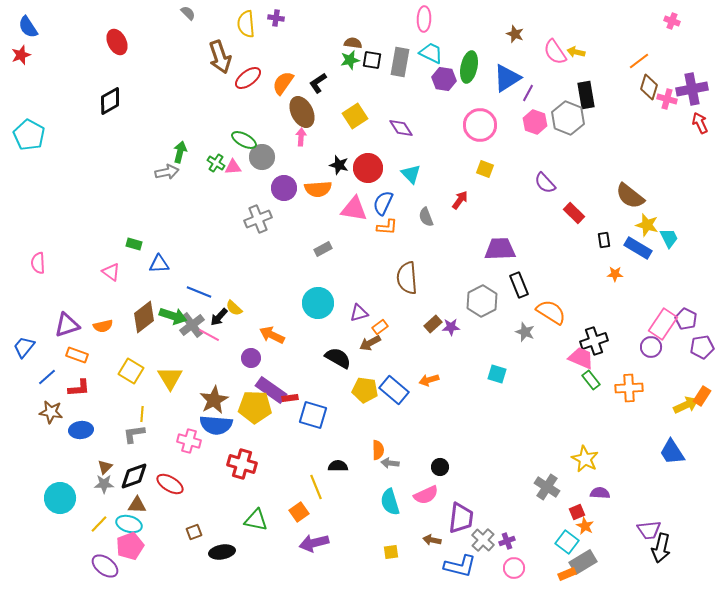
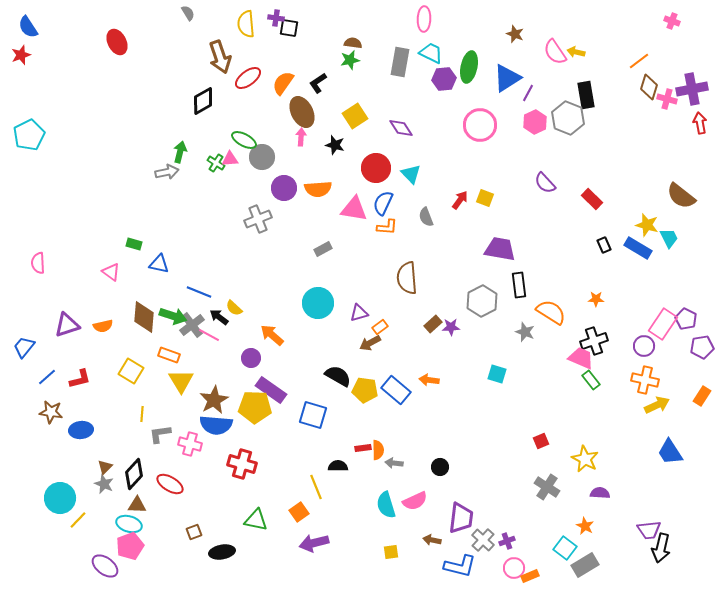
gray semicircle at (188, 13): rotated 14 degrees clockwise
black square at (372, 60): moved 83 px left, 32 px up
purple hexagon at (444, 79): rotated 15 degrees counterclockwise
black diamond at (110, 101): moved 93 px right
pink hexagon at (535, 122): rotated 15 degrees clockwise
red arrow at (700, 123): rotated 15 degrees clockwise
cyan pentagon at (29, 135): rotated 16 degrees clockwise
black star at (339, 165): moved 4 px left, 20 px up
pink triangle at (233, 167): moved 3 px left, 8 px up
red circle at (368, 168): moved 8 px right
yellow square at (485, 169): moved 29 px down
brown semicircle at (630, 196): moved 51 px right
red rectangle at (574, 213): moved 18 px right, 14 px up
black rectangle at (604, 240): moved 5 px down; rotated 14 degrees counterclockwise
purple trapezoid at (500, 249): rotated 12 degrees clockwise
blue triangle at (159, 264): rotated 15 degrees clockwise
orange star at (615, 274): moved 19 px left, 25 px down
black rectangle at (519, 285): rotated 15 degrees clockwise
brown diamond at (144, 317): rotated 48 degrees counterclockwise
black arrow at (219, 317): rotated 84 degrees clockwise
orange arrow at (272, 335): rotated 15 degrees clockwise
purple circle at (651, 347): moved 7 px left, 1 px up
orange rectangle at (77, 355): moved 92 px right
black semicircle at (338, 358): moved 18 px down
yellow triangle at (170, 378): moved 11 px right, 3 px down
orange arrow at (429, 380): rotated 24 degrees clockwise
red L-shape at (79, 388): moved 1 px right, 9 px up; rotated 10 degrees counterclockwise
orange cross at (629, 388): moved 16 px right, 8 px up; rotated 16 degrees clockwise
blue rectangle at (394, 390): moved 2 px right
red rectangle at (290, 398): moved 73 px right, 50 px down
yellow arrow at (686, 405): moved 29 px left
gray L-shape at (134, 434): moved 26 px right
pink cross at (189, 441): moved 1 px right, 3 px down
blue trapezoid at (672, 452): moved 2 px left
gray arrow at (390, 463): moved 4 px right
black diamond at (134, 476): moved 2 px up; rotated 28 degrees counterclockwise
gray star at (104, 484): rotated 24 degrees clockwise
pink semicircle at (426, 495): moved 11 px left, 6 px down
cyan semicircle at (390, 502): moved 4 px left, 3 px down
red square at (577, 512): moved 36 px left, 71 px up
yellow line at (99, 524): moved 21 px left, 4 px up
cyan square at (567, 542): moved 2 px left, 6 px down
gray rectangle at (583, 562): moved 2 px right, 3 px down
orange rectangle at (567, 574): moved 37 px left, 2 px down
